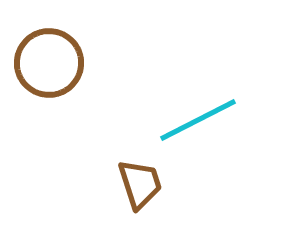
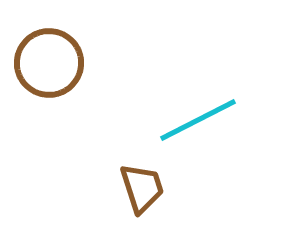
brown trapezoid: moved 2 px right, 4 px down
